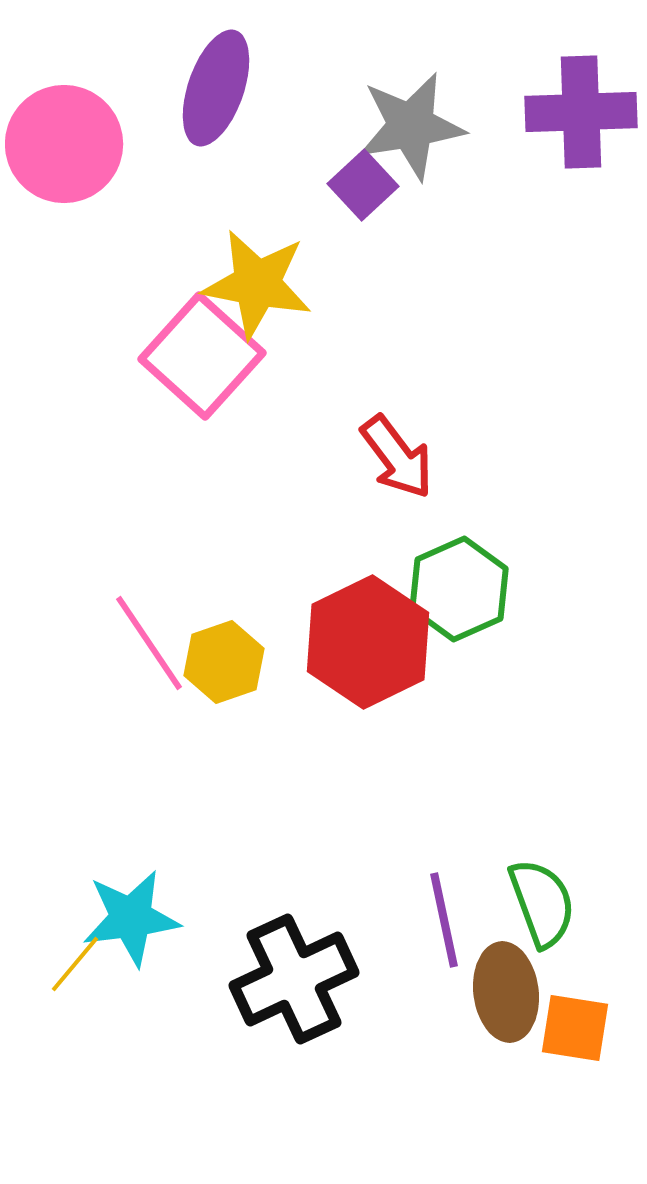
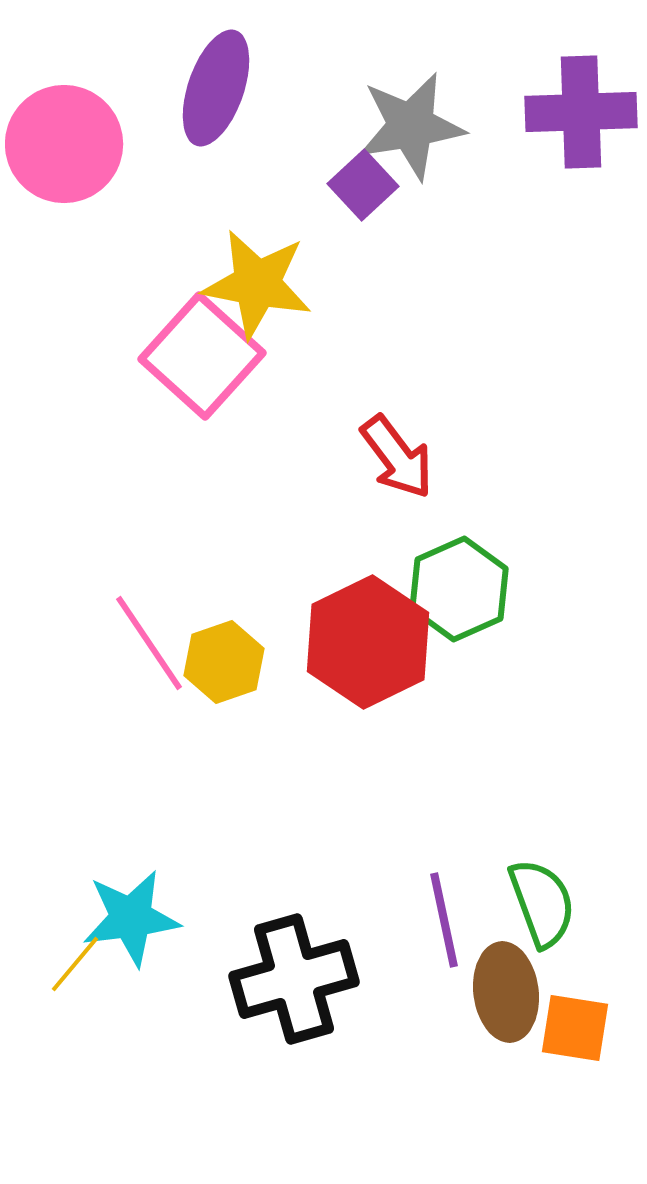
black cross: rotated 9 degrees clockwise
